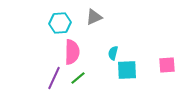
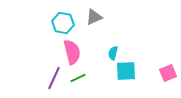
cyan hexagon: moved 3 px right; rotated 15 degrees clockwise
pink semicircle: rotated 15 degrees counterclockwise
pink square: moved 1 px right, 8 px down; rotated 18 degrees counterclockwise
cyan square: moved 1 px left, 1 px down
green line: rotated 14 degrees clockwise
